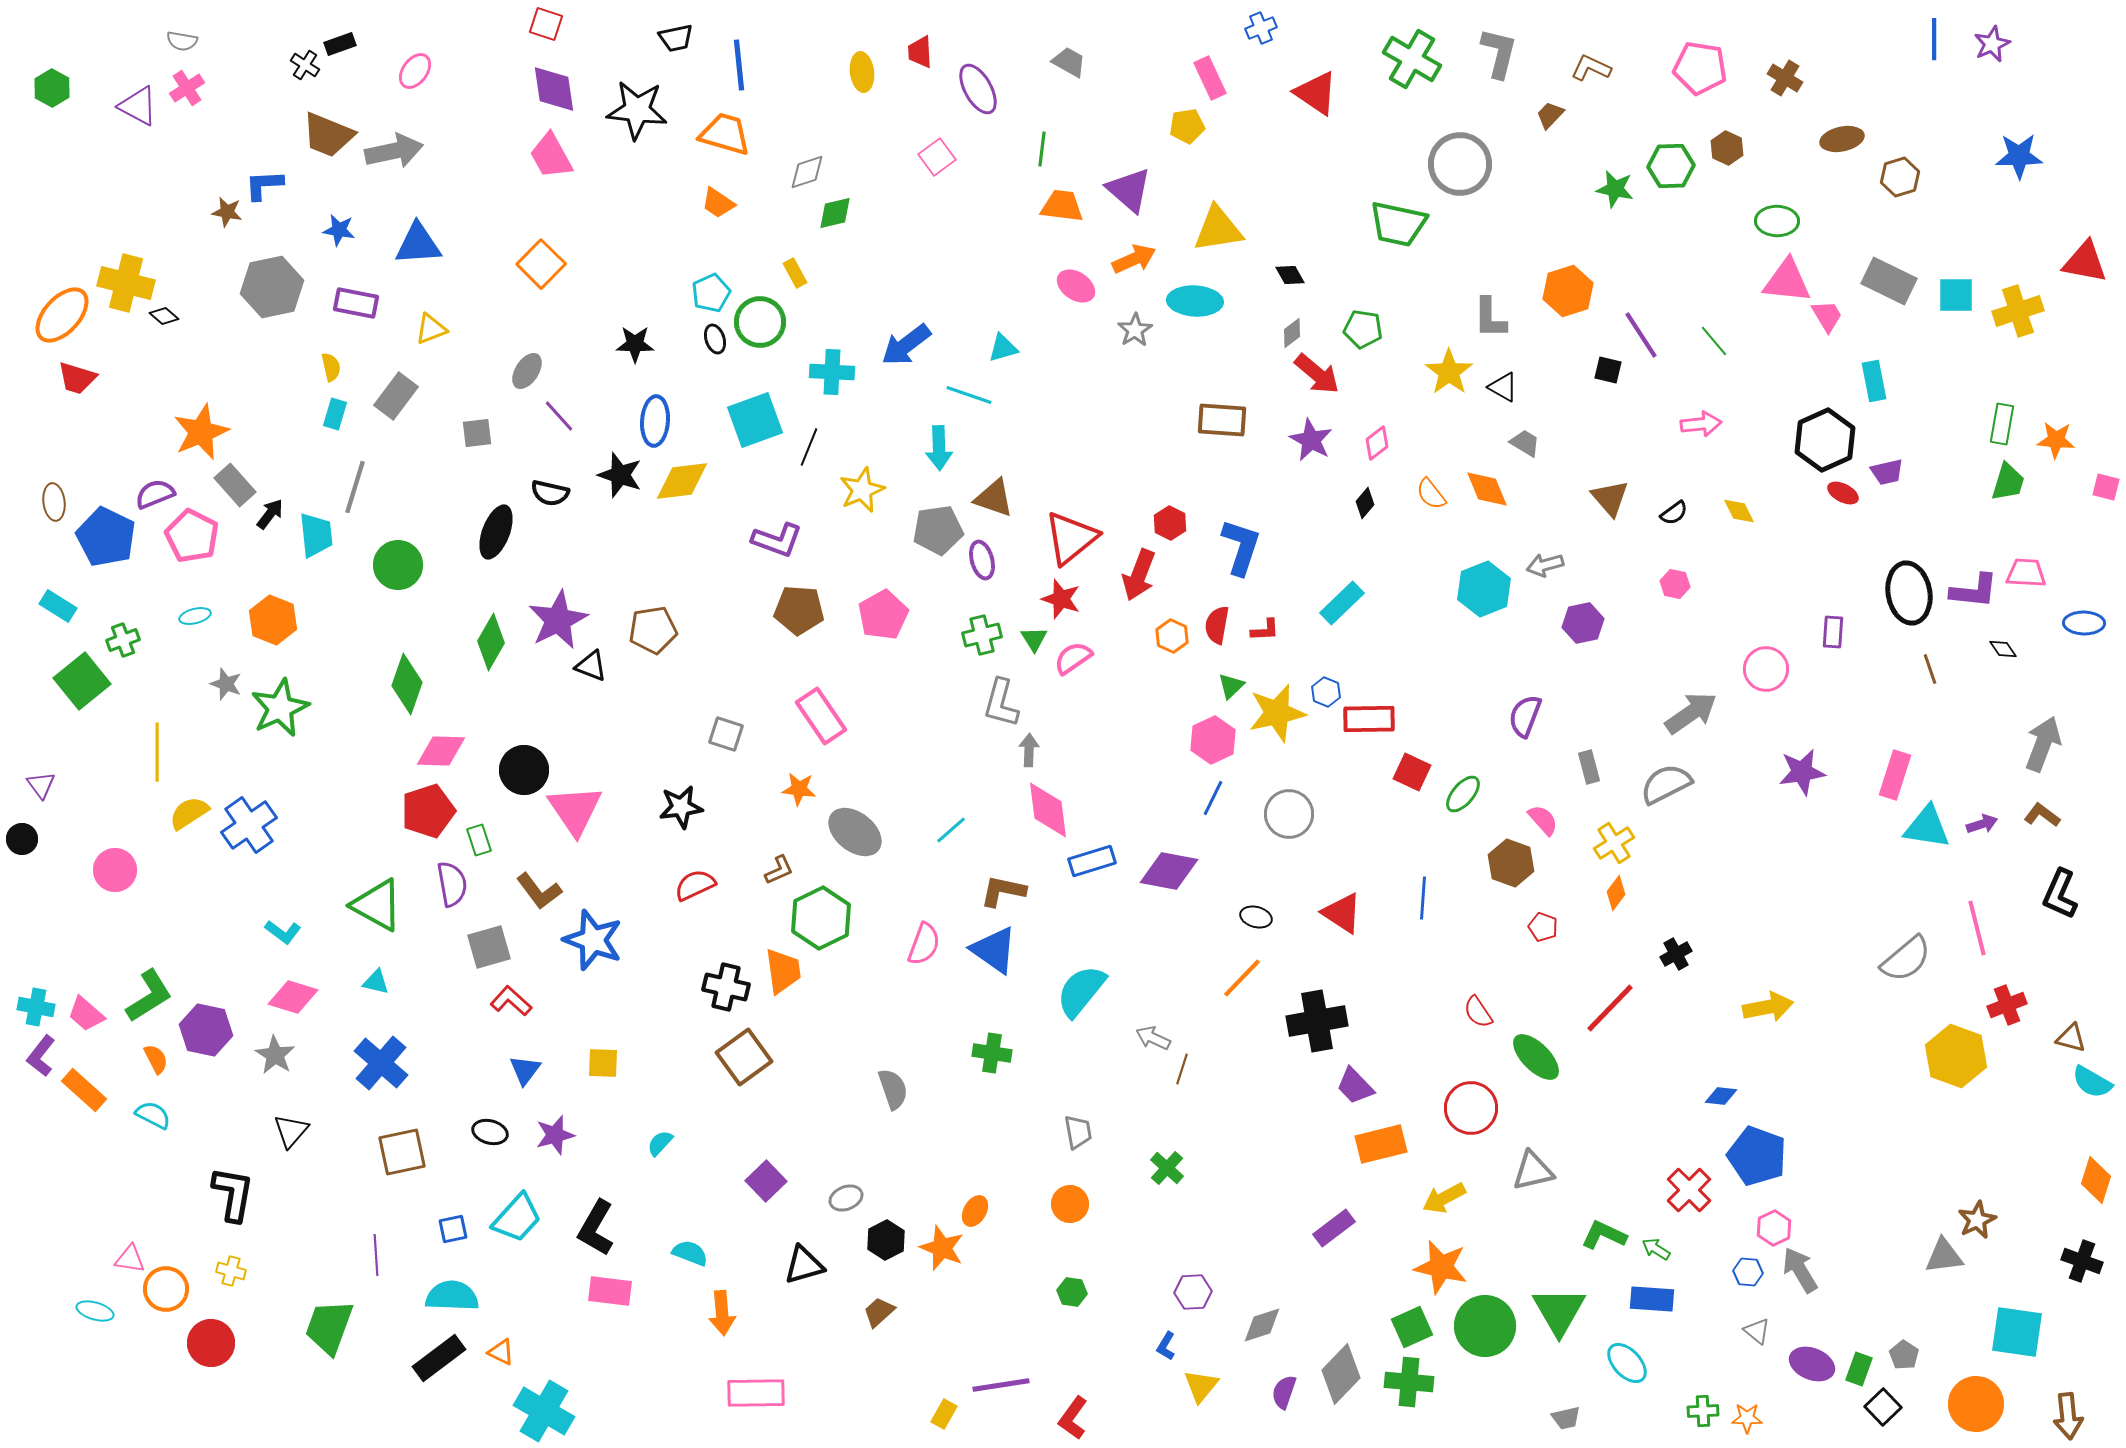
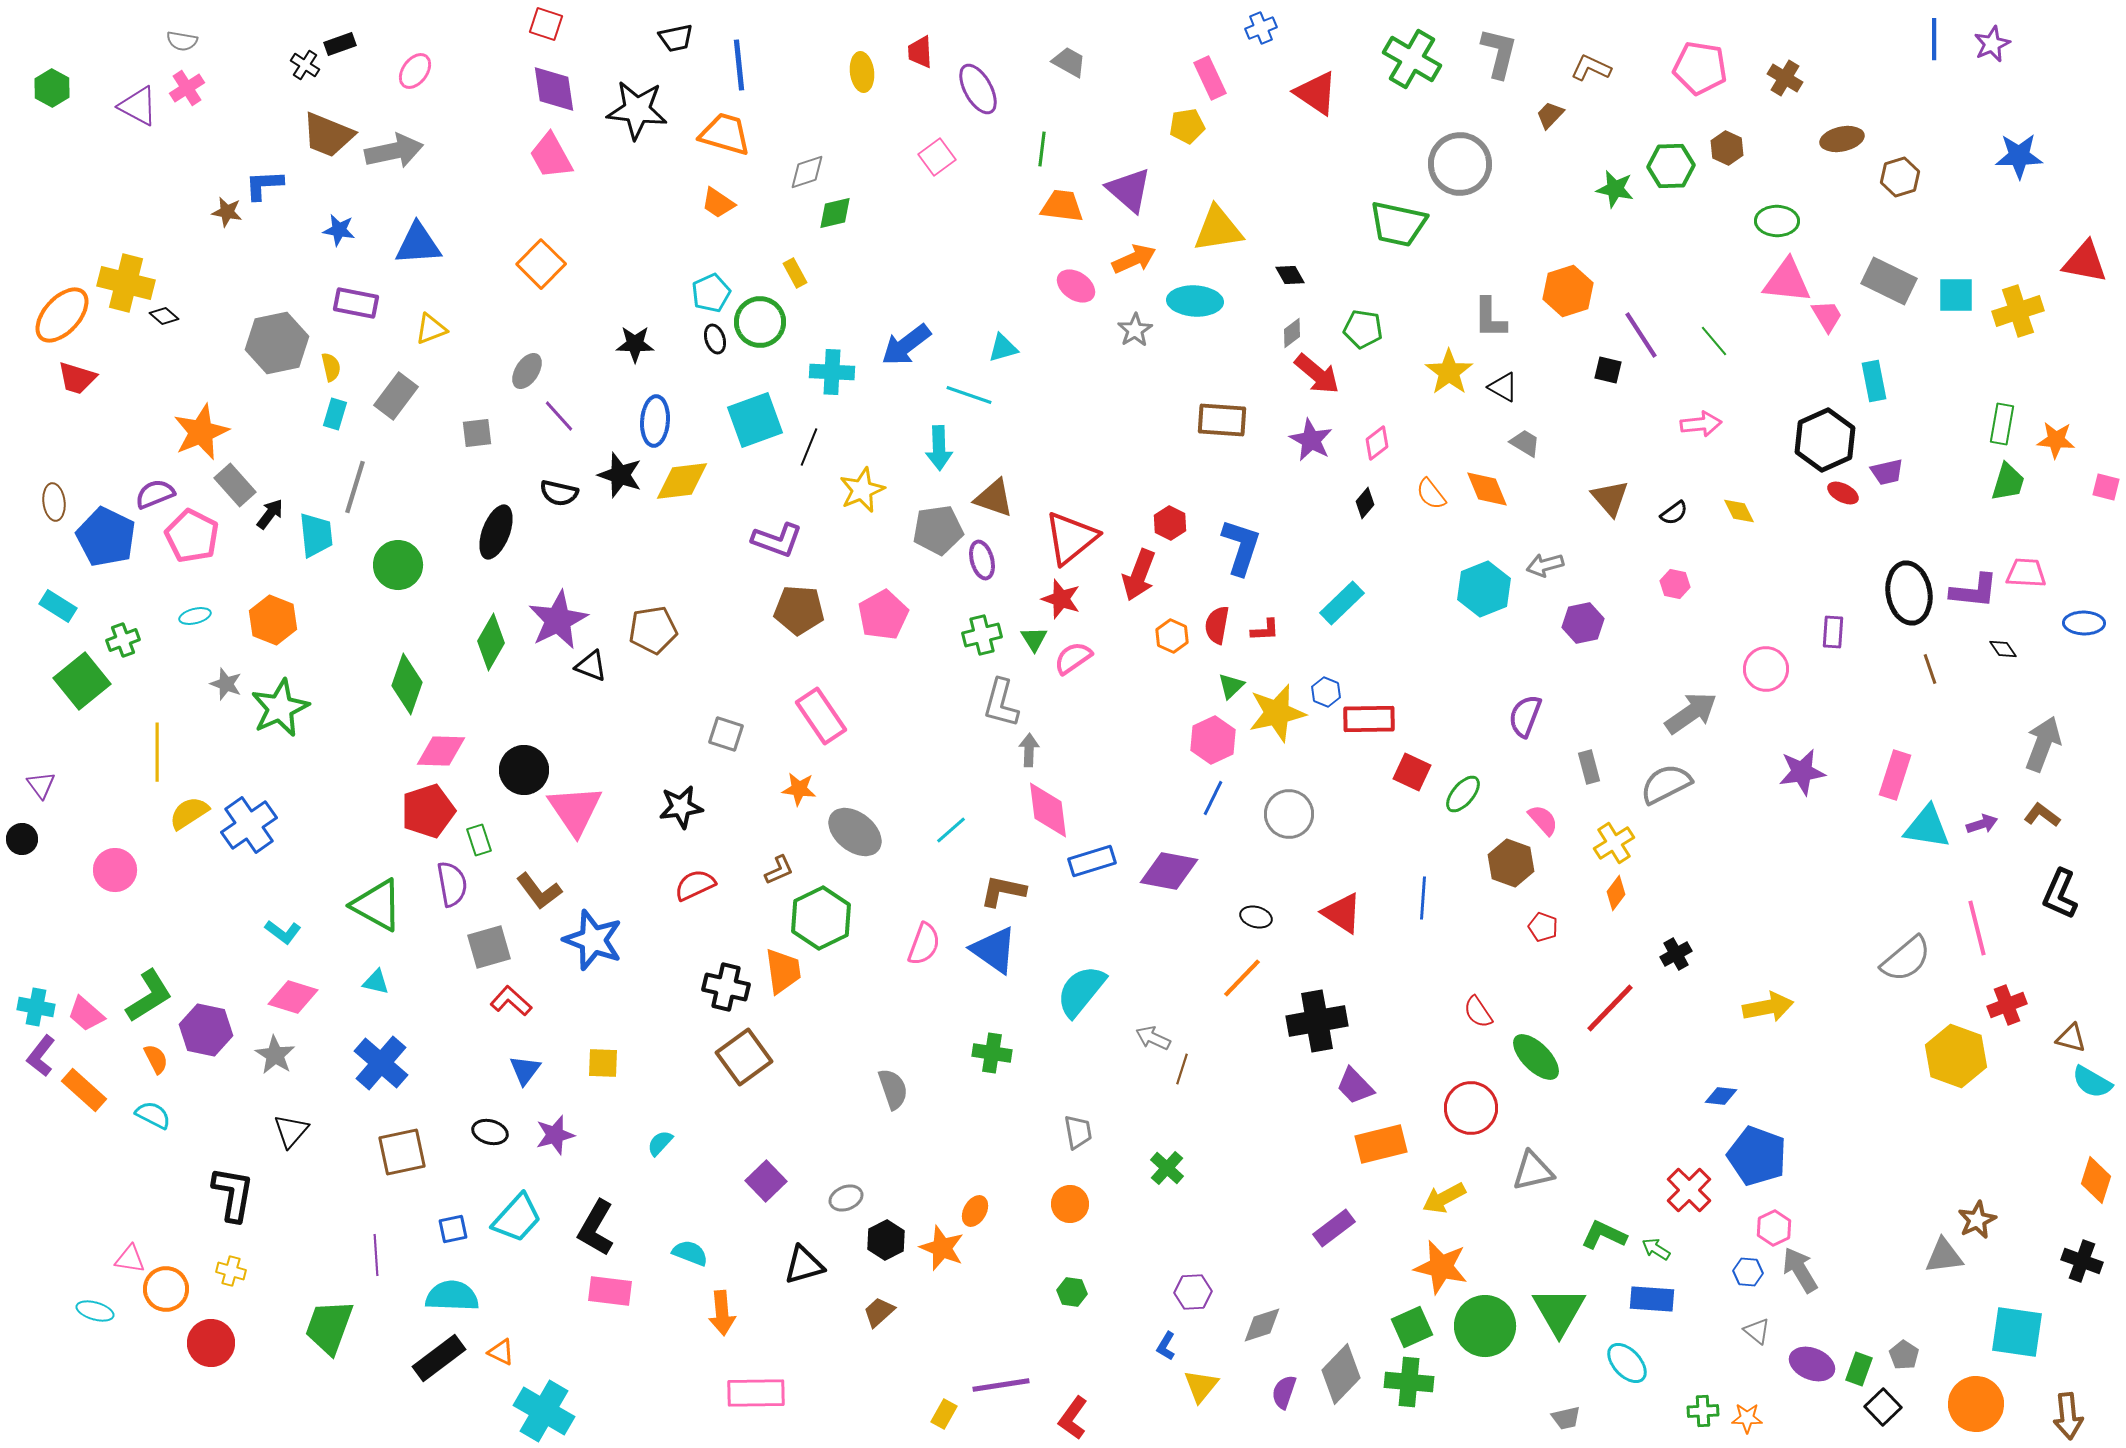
gray hexagon at (272, 287): moved 5 px right, 56 px down
black semicircle at (550, 493): moved 9 px right
